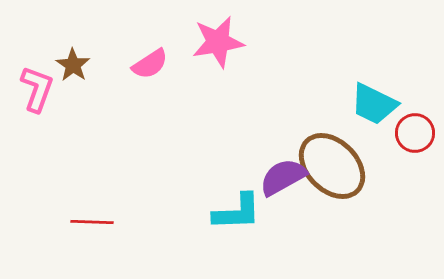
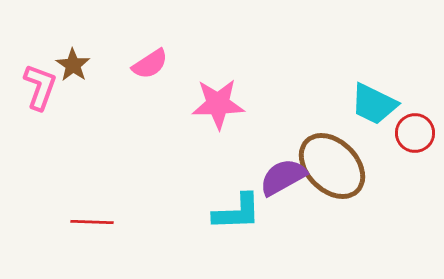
pink star: moved 62 px down; rotated 8 degrees clockwise
pink L-shape: moved 3 px right, 2 px up
